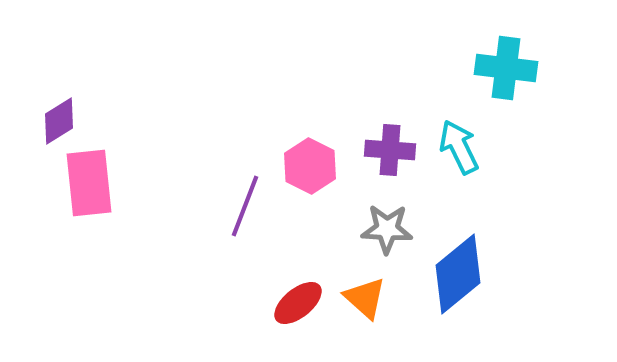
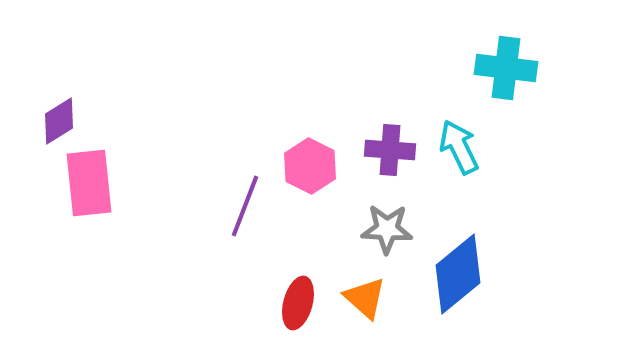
red ellipse: rotated 36 degrees counterclockwise
